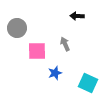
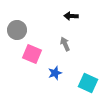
black arrow: moved 6 px left
gray circle: moved 2 px down
pink square: moved 5 px left, 3 px down; rotated 24 degrees clockwise
